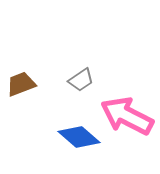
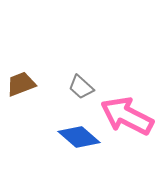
gray trapezoid: moved 7 px down; rotated 76 degrees clockwise
